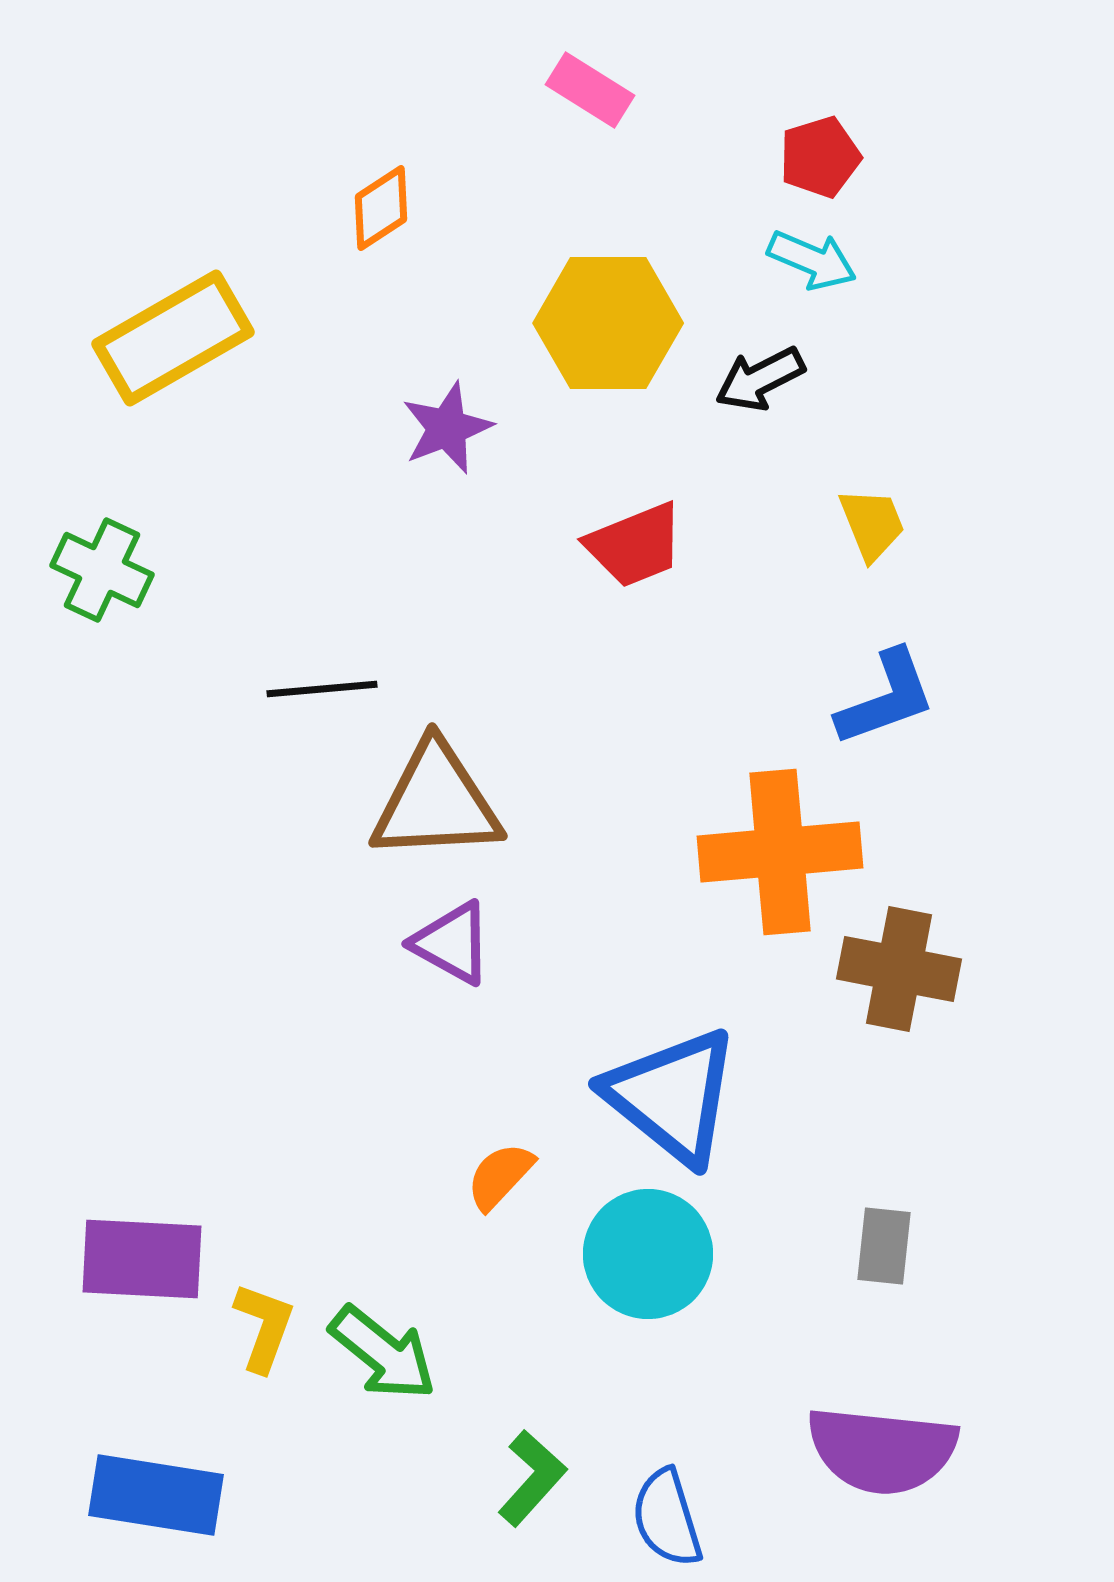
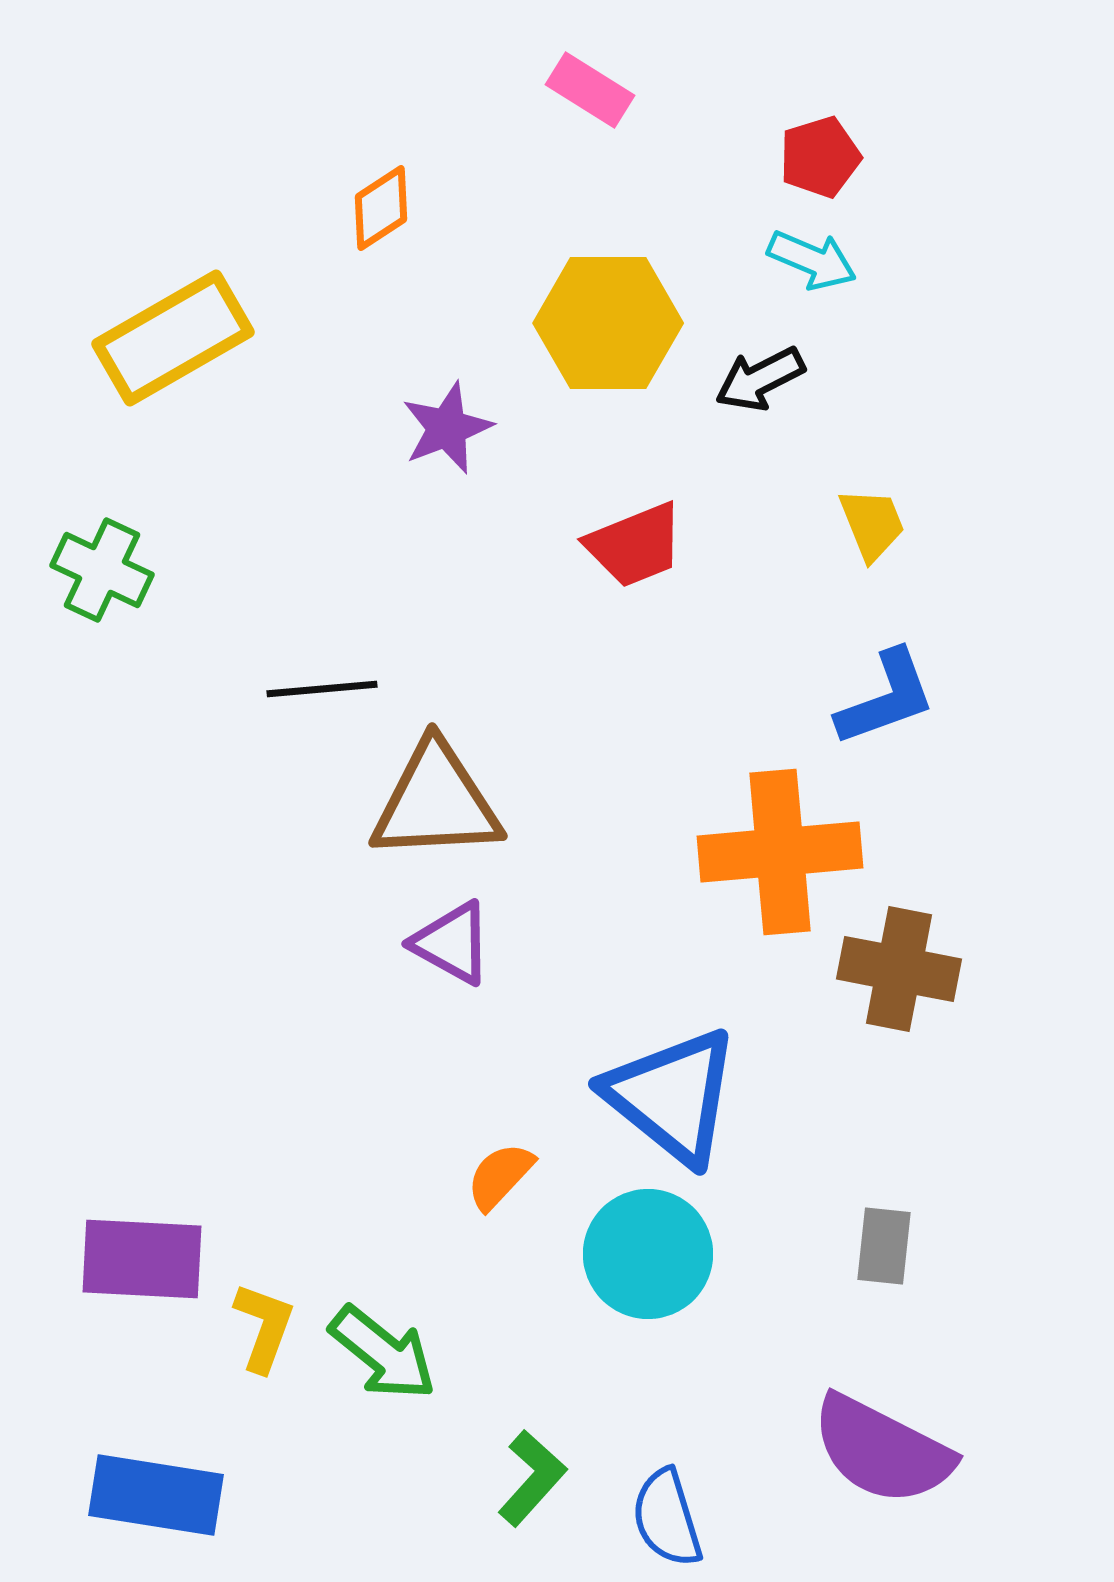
purple semicircle: rotated 21 degrees clockwise
